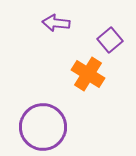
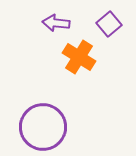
purple square: moved 1 px left, 16 px up
orange cross: moved 9 px left, 17 px up
